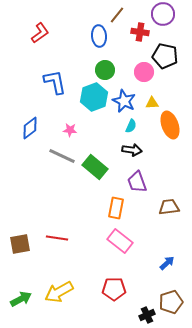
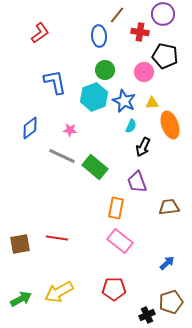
black arrow: moved 11 px right, 3 px up; rotated 108 degrees clockwise
